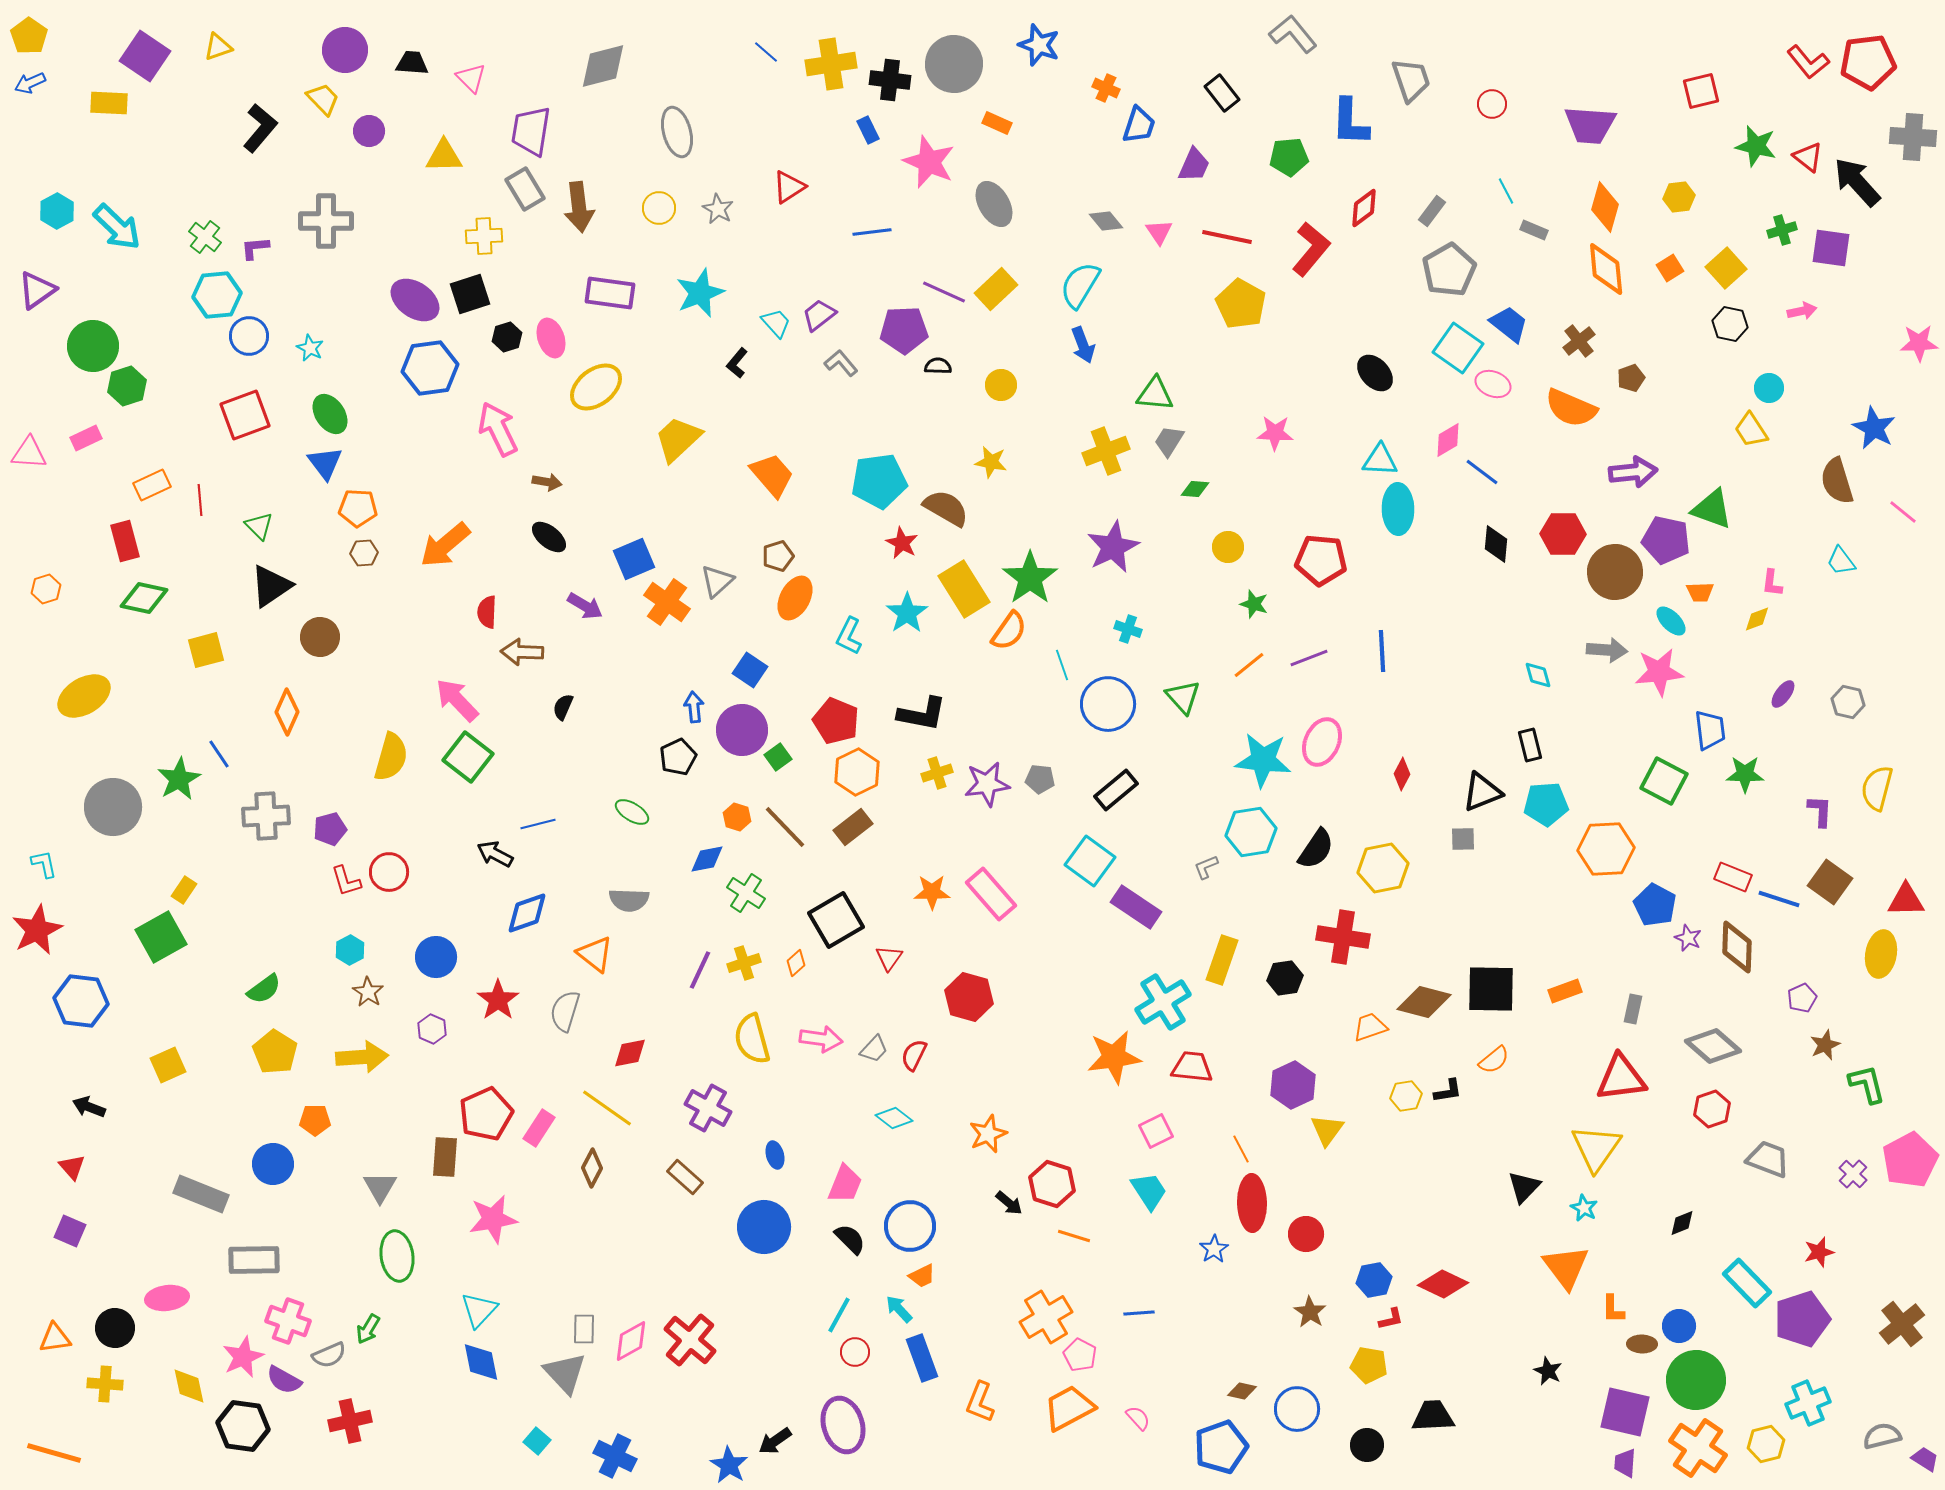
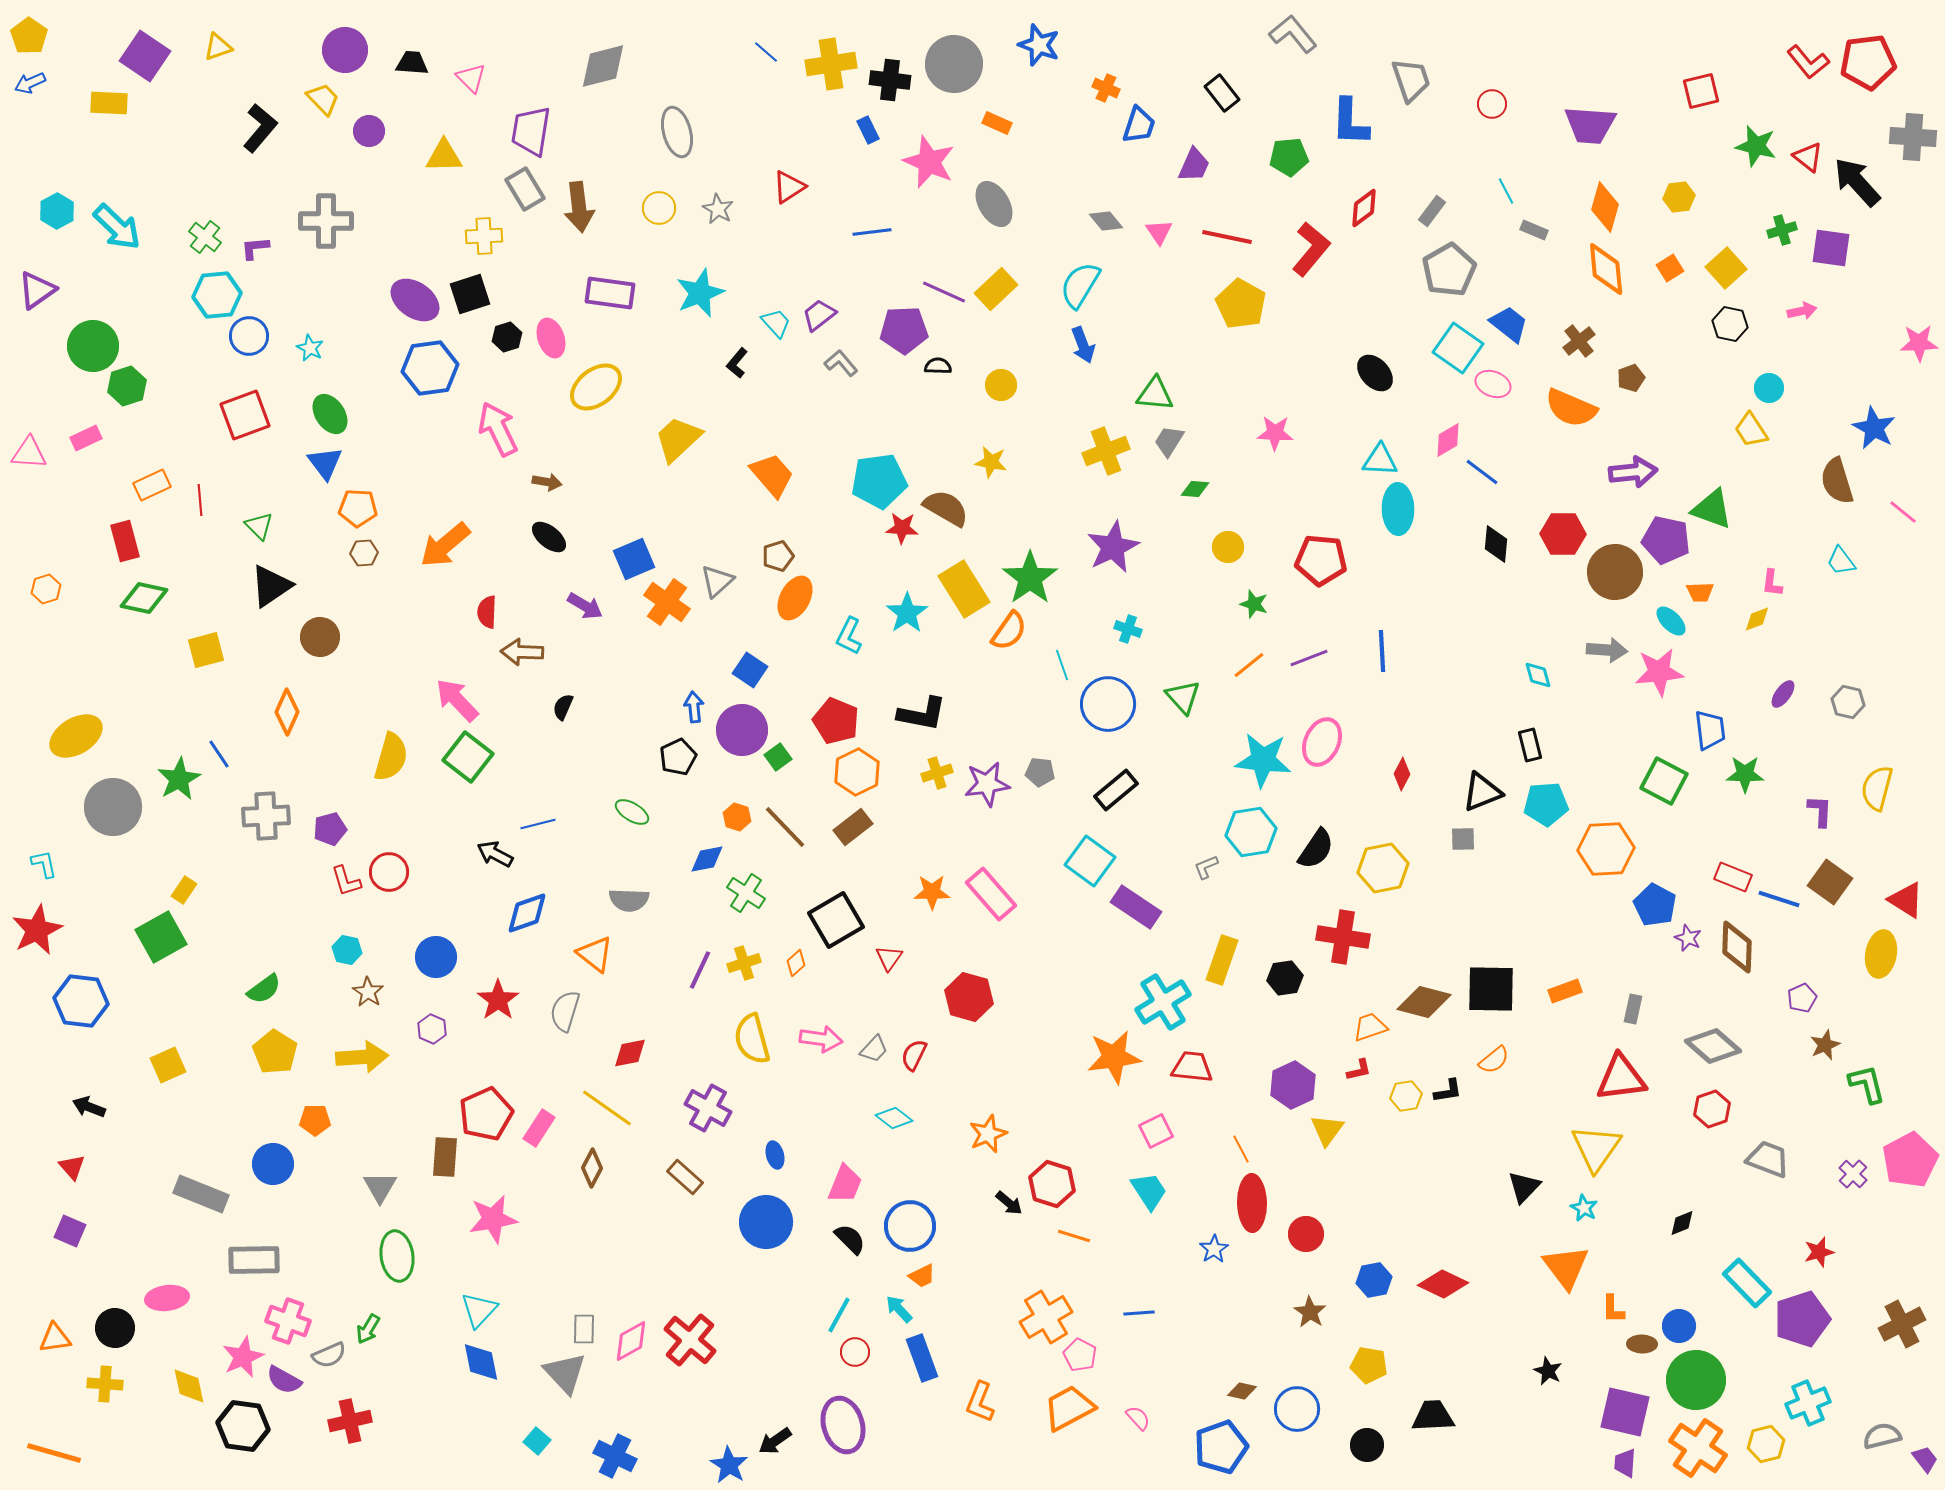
red star at (902, 543): moved 15 px up; rotated 24 degrees counterclockwise
yellow ellipse at (84, 696): moved 8 px left, 40 px down
gray pentagon at (1040, 779): moved 7 px up
red triangle at (1906, 900): rotated 33 degrees clockwise
cyan hexagon at (350, 950): moved 3 px left; rotated 20 degrees counterclockwise
blue circle at (764, 1227): moved 2 px right, 5 px up
red L-shape at (1391, 1319): moved 32 px left, 249 px up
brown cross at (1902, 1324): rotated 12 degrees clockwise
purple trapezoid at (1925, 1459): rotated 20 degrees clockwise
